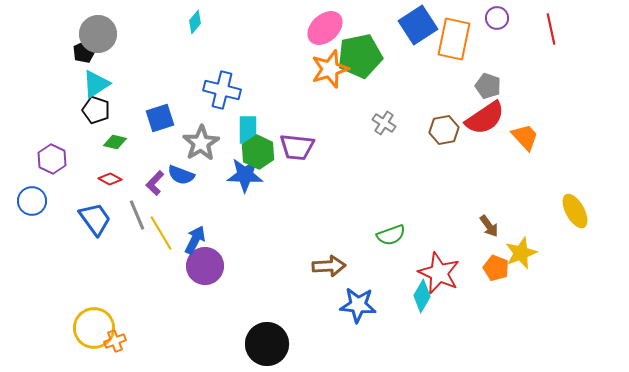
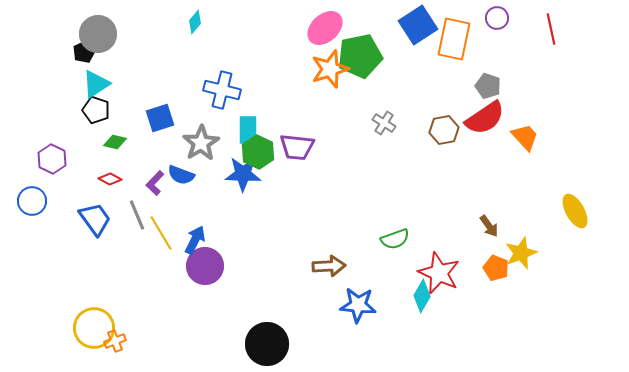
blue star at (245, 175): moved 2 px left, 1 px up
green semicircle at (391, 235): moved 4 px right, 4 px down
